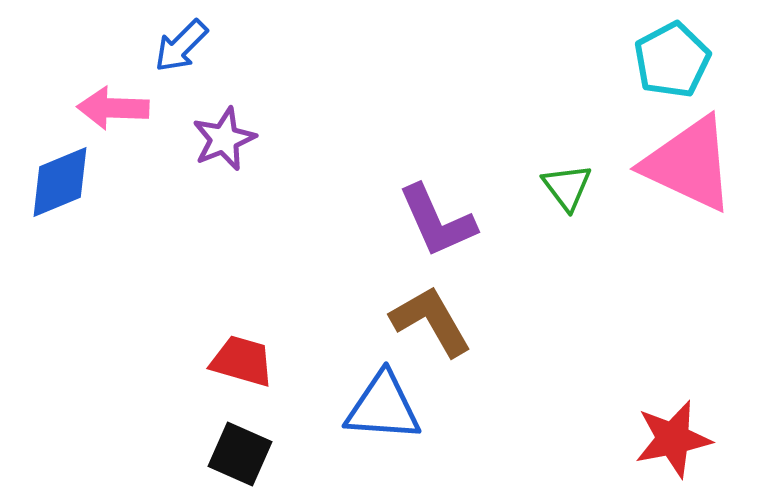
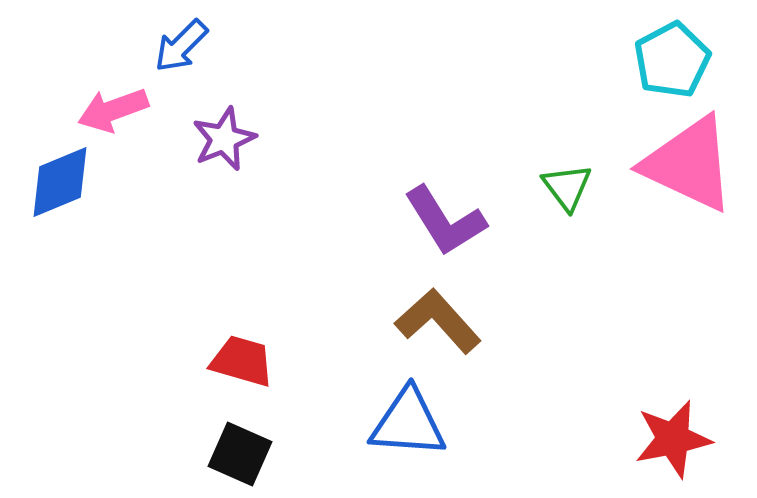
pink arrow: moved 2 px down; rotated 22 degrees counterclockwise
purple L-shape: moved 8 px right; rotated 8 degrees counterclockwise
brown L-shape: moved 7 px right; rotated 12 degrees counterclockwise
blue triangle: moved 25 px right, 16 px down
